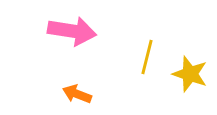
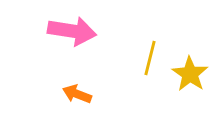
yellow line: moved 3 px right, 1 px down
yellow star: rotated 15 degrees clockwise
